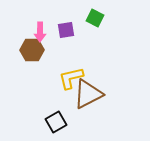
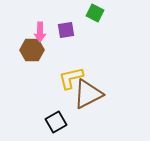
green square: moved 5 px up
